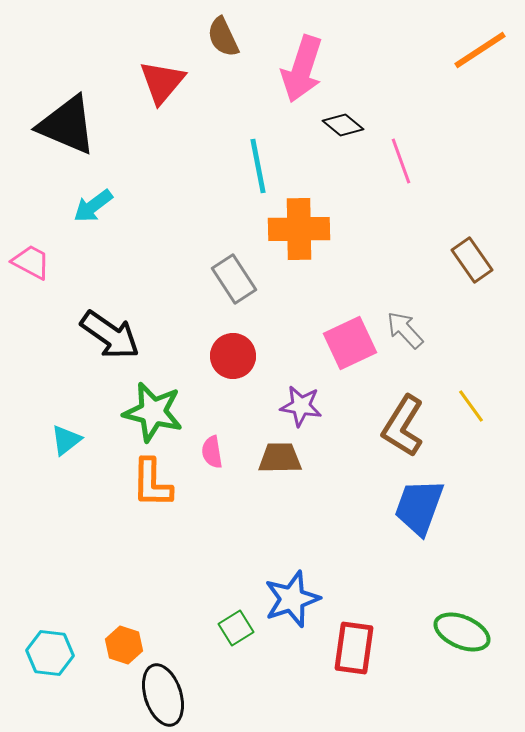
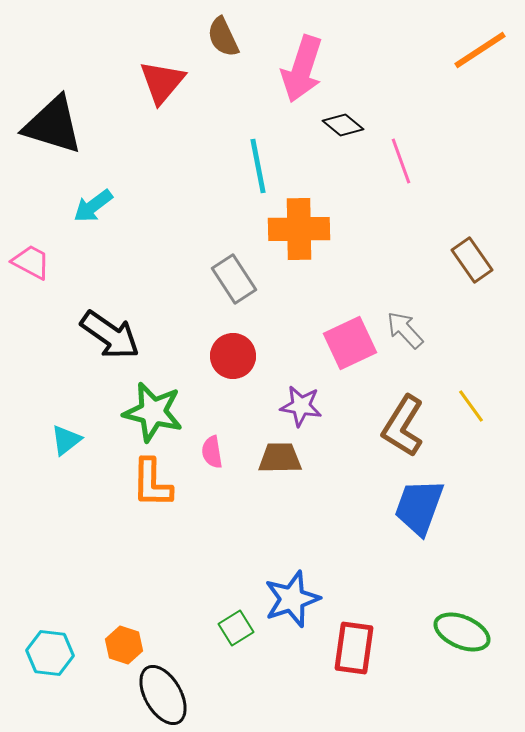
black triangle: moved 14 px left; rotated 6 degrees counterclockwise
black ellipse: rotated 12 degrees counterclockwise
